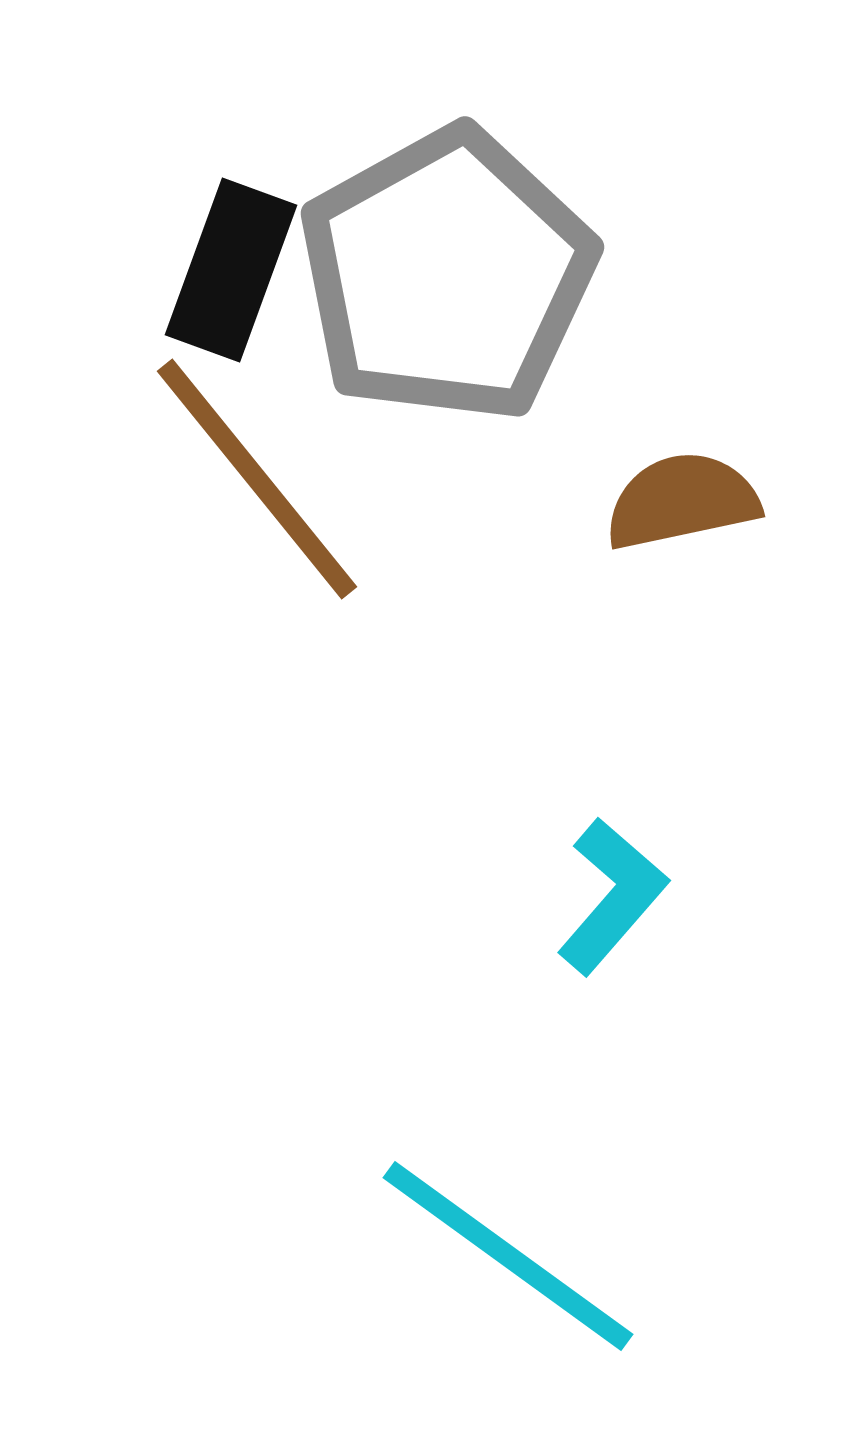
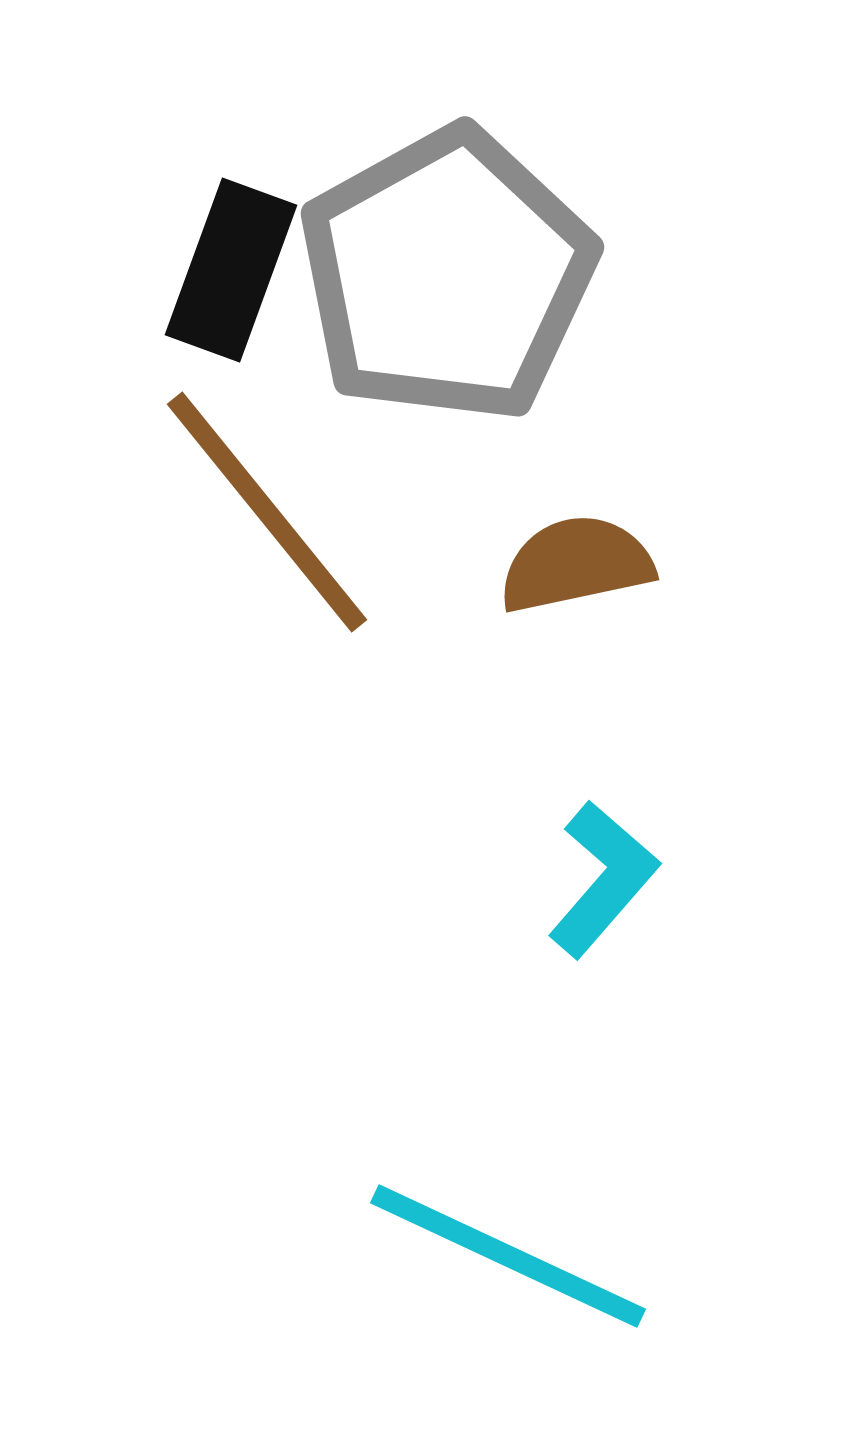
brown line: moved 10 px right, 33 px down
brown semicircle: moved 106 px left, 63 px down
cyan L-shape: moved 9 px left, 17 px up
cyan line: rotated 11 degrees counterclockwise
